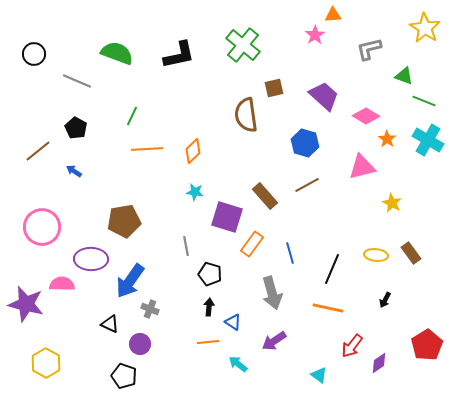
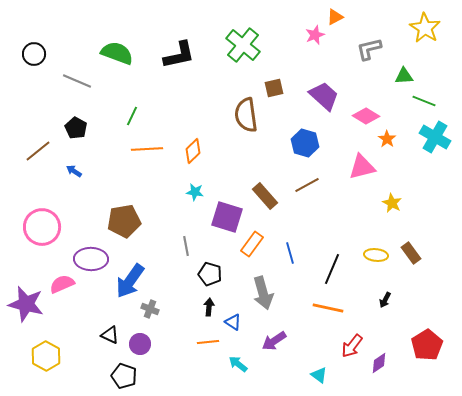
orange triangle at (333, 15): moved 2 px right, 2 px down; rotated 24 degrees counterclockwise
pink star at (315, 35): rotated 12 degrees clockwise
green triangle at (404, 76): rotated 24 degrees counterclockwise
cyan cross at (428, 140): moved 7 px right, 3 px up
pink semicircle at (62, 284): rotated 25 degrees counterclockwise
gray arrow at (272, 293): moved 9 px left
black triangle at (110, 324): moved 11 px down
yellow hexagon at (46, 363): moved 7 px up
